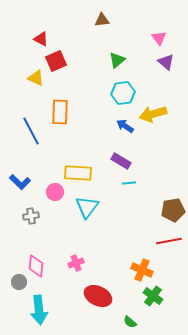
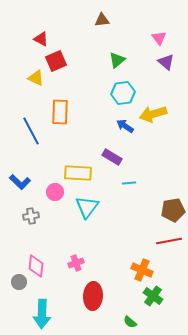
purple rectangle: moved 9 px left, 4 px up
red ellipse: moved 5 px left; rotated 68 degrees clockwise
cyan arrow: moved 3 px right, 4 px down; rotated 8 degrees clockwise
